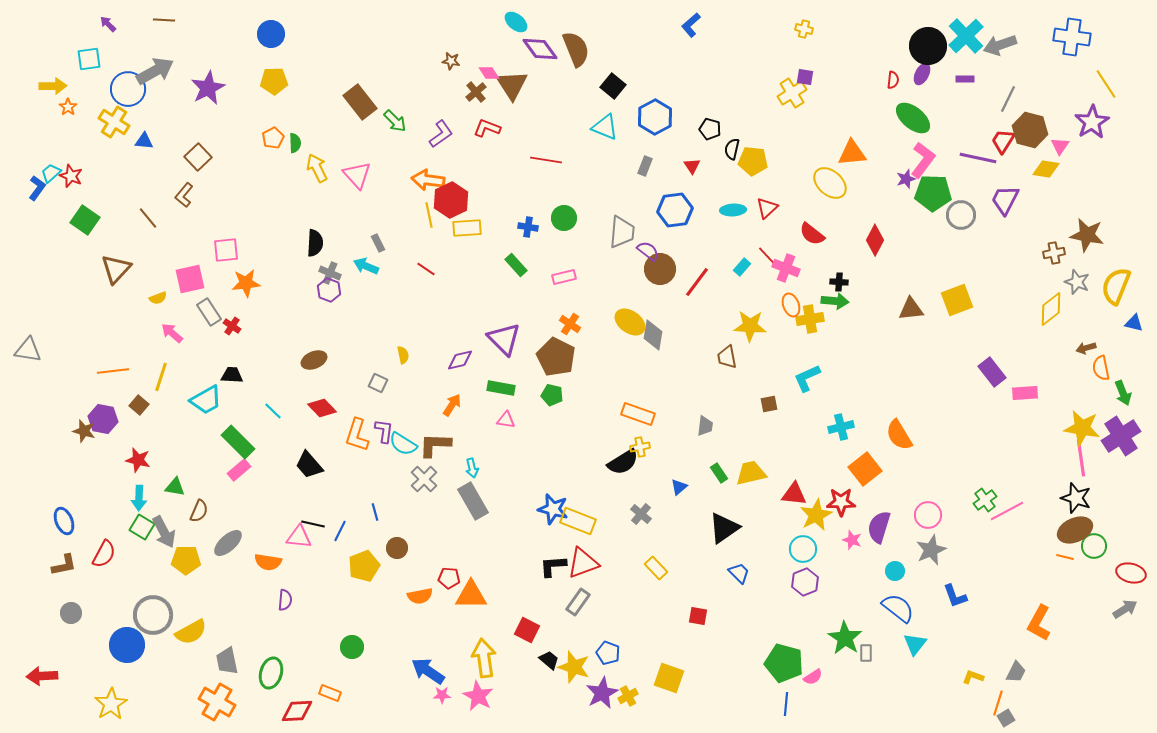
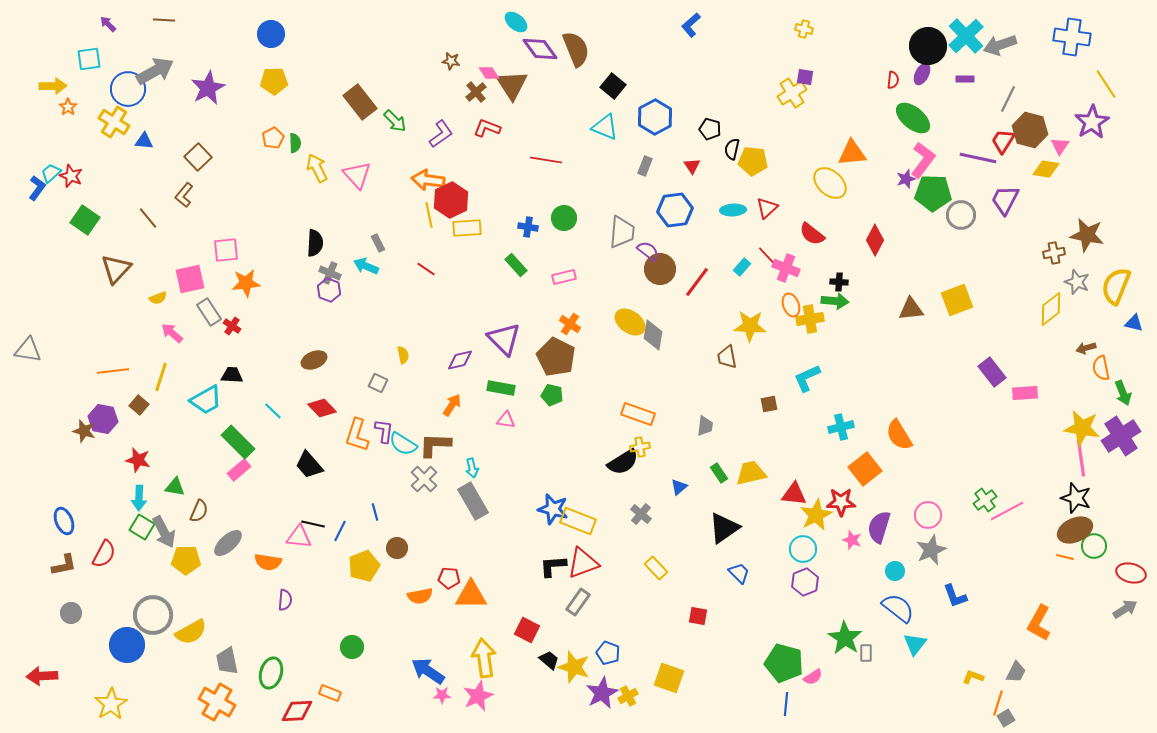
pink star at (478, 696): rotated 20 degrees clockwise
